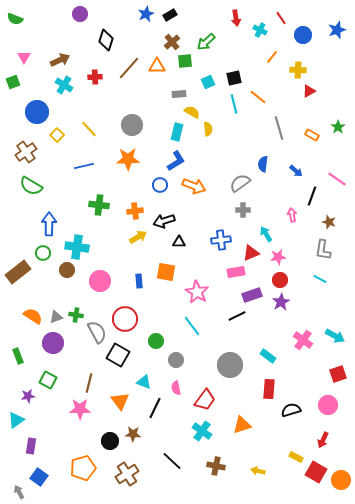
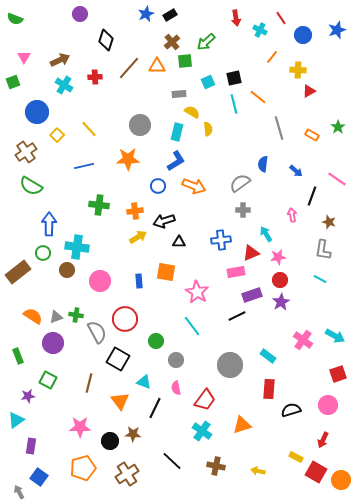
gray circle at (132, 125): moved 8 px right
blue circle at (160, 185): moved 2 px left, 1 px down
black square at (118, 355): moved 4 px down
pink star at (80, 409): moved 18 px down
